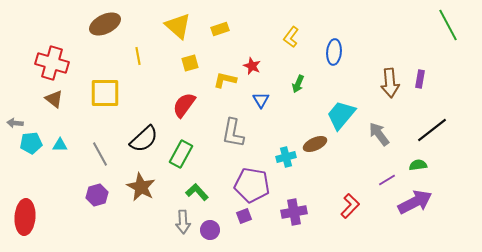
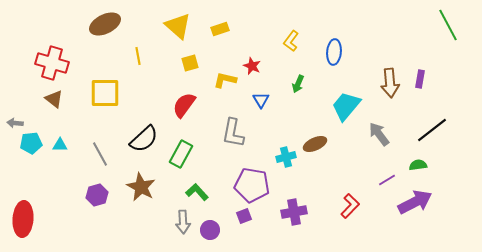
yellow L-shape at (291, 37): moved 4 px down
cyan trapezoid at (341, 115): moved 5 px right, 9 px up
red ellipse at (25, 217): moved 2 px left, 2 px down
